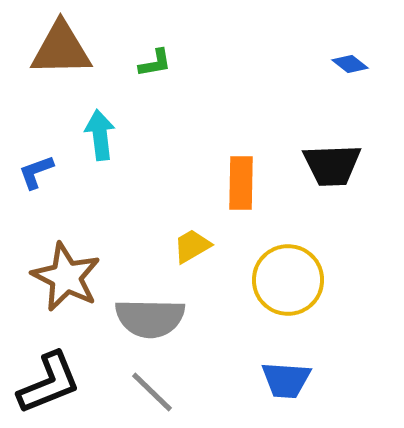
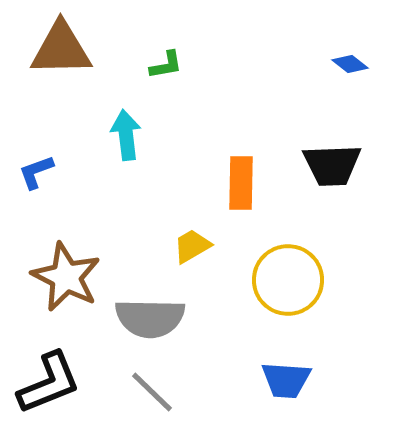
green L-shape: moved 11 px right, 2 px down
cyan arrow: moved 26 px right
